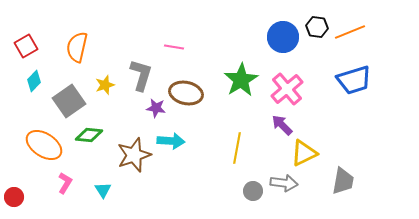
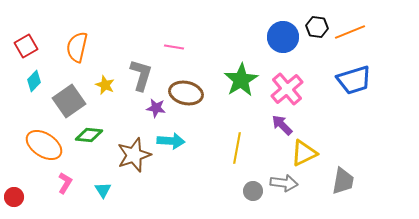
yellow star: rotated 30 degrees counterclockwise
